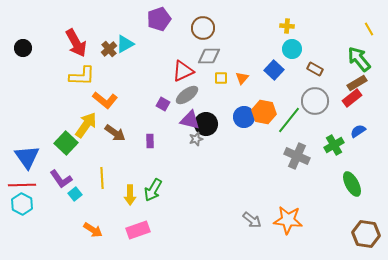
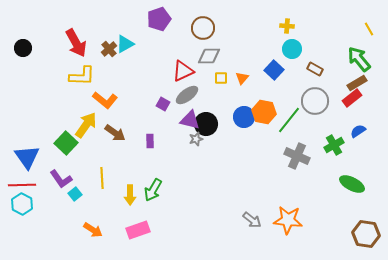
green ellipse at (352, 184): rotated 35 degrees counterclockwise
